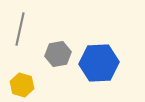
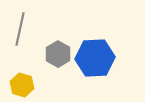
gray hexagon: rotated 20 degrees counterclockwise
blue hexagon: moved 4 px left, 5 px up
